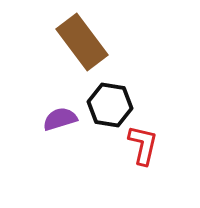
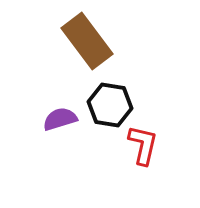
brown rectangle: moved 5 px right, 1 px up
